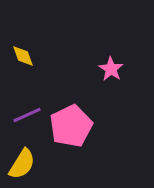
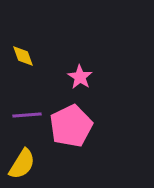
pink star: moved 31 px left, 8 px down
purple line: rotated 20 degrees clockwise
